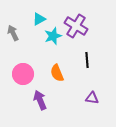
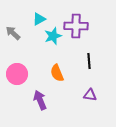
purple cross: rotated 30 degrees counterclockwise
gray arrow: rotated 21 degrees counterclockwise
black line: moved 2 px right, 1 px down
pink circle: moved 6 px left
purple triangle: moved 2 px left, 3 px up
